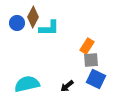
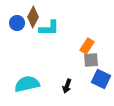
blue square: moved 5 px right
black arrow: rotated 32 degrees counterclockwise
